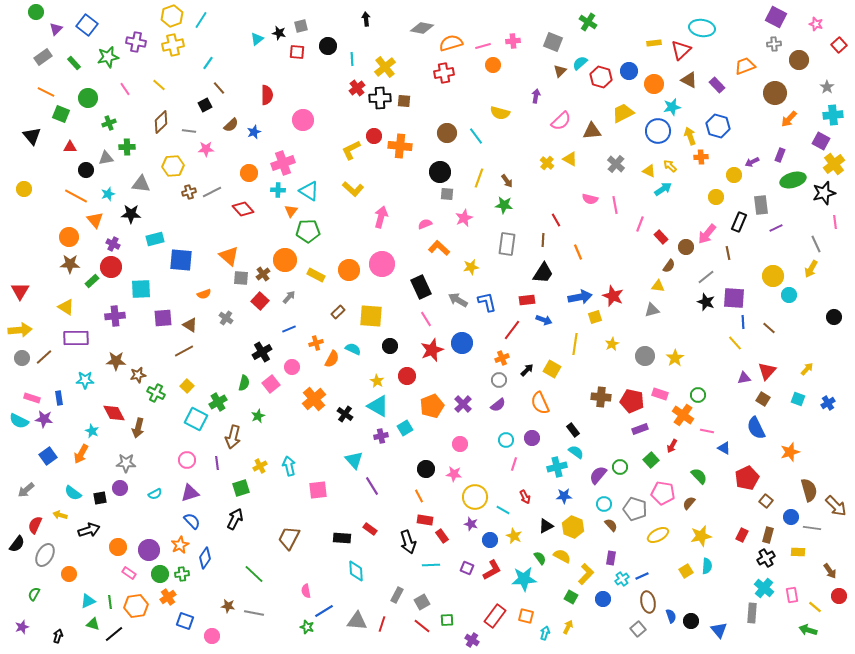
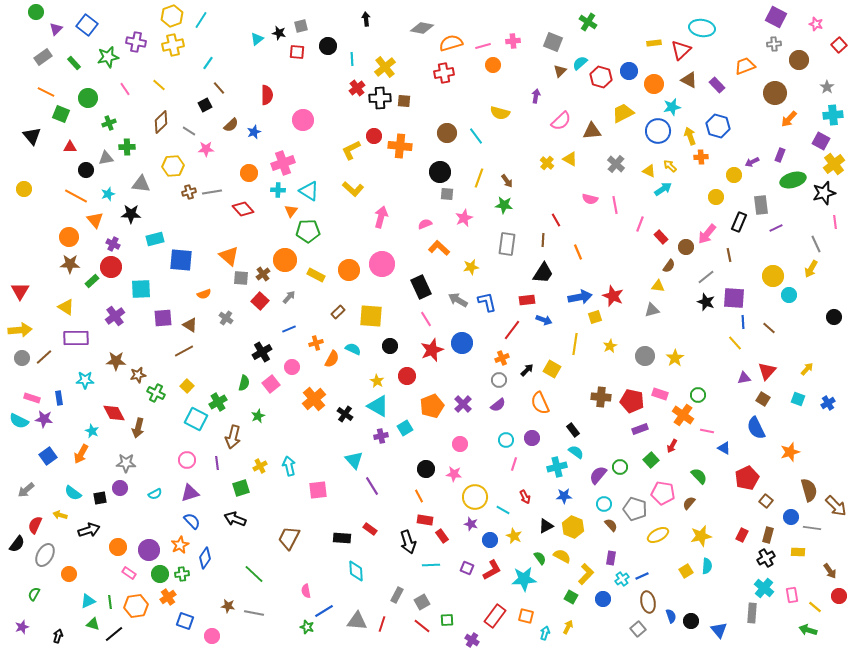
gray line at (189, 131): rotated 24 degrees clockwise
gray line at (212, 192): rotated 18 degrees clockwise
brown line at (728, 253): moved 1 px right, 2 px down
purple cross at (115, 316): rotated 30 degrees counterclockwise
yellow star at (612, 344): moved 2 px left, 2 px down
black arrow at (235, 519): rotated 95 degrees counterclockwise
